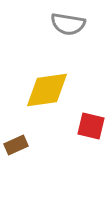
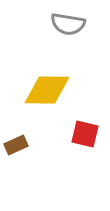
yellow diamond: rotated 9 degrees clockwise
red square: moved 6 px left, 8 px down
